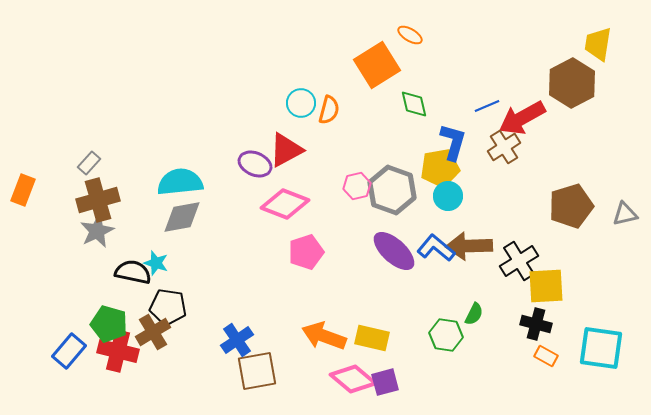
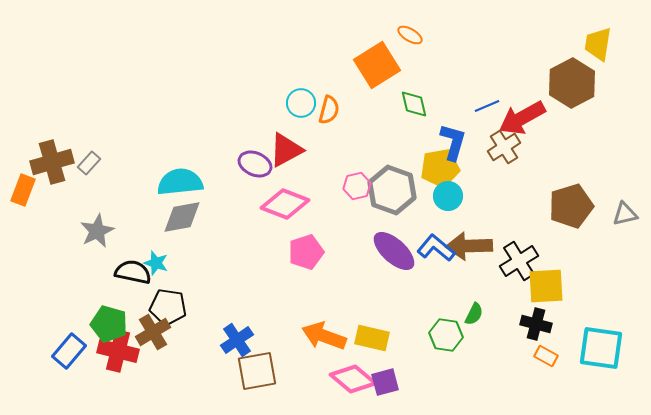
brown cross at (98, 200): moved 46 px left, 38 px up
